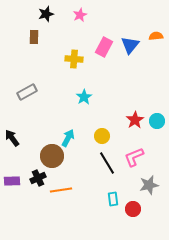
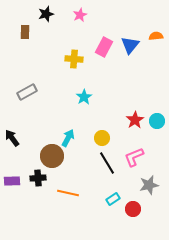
brown rectangle: moved 9 px left, 5 px up
yellow circle: moved 2 px down
black cross: rotated 21 degrees clockwise
orange line: moved 7 px right, 3 px down; rotated 20 degrees clockwise
cyan rectangle: rotated 64 degrees clockwise
